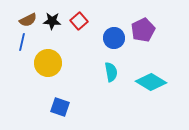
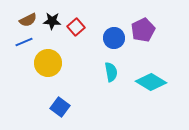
red square: moved 3 px left, 6 px down
blue line: moved 2 px right; rotated 54 degrees clockwise
blue square: rotated 18 degrees clockwise
